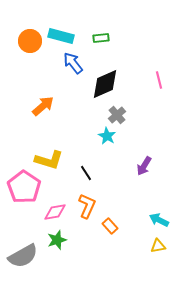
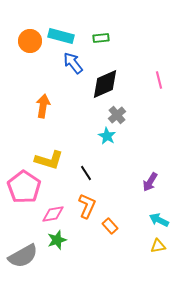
orange arrow: rotated 40 degrees counterclockwise
purple arrow: moved 6 px right, 16 px down
pink diamond: moved 2 px left, 2 px down
